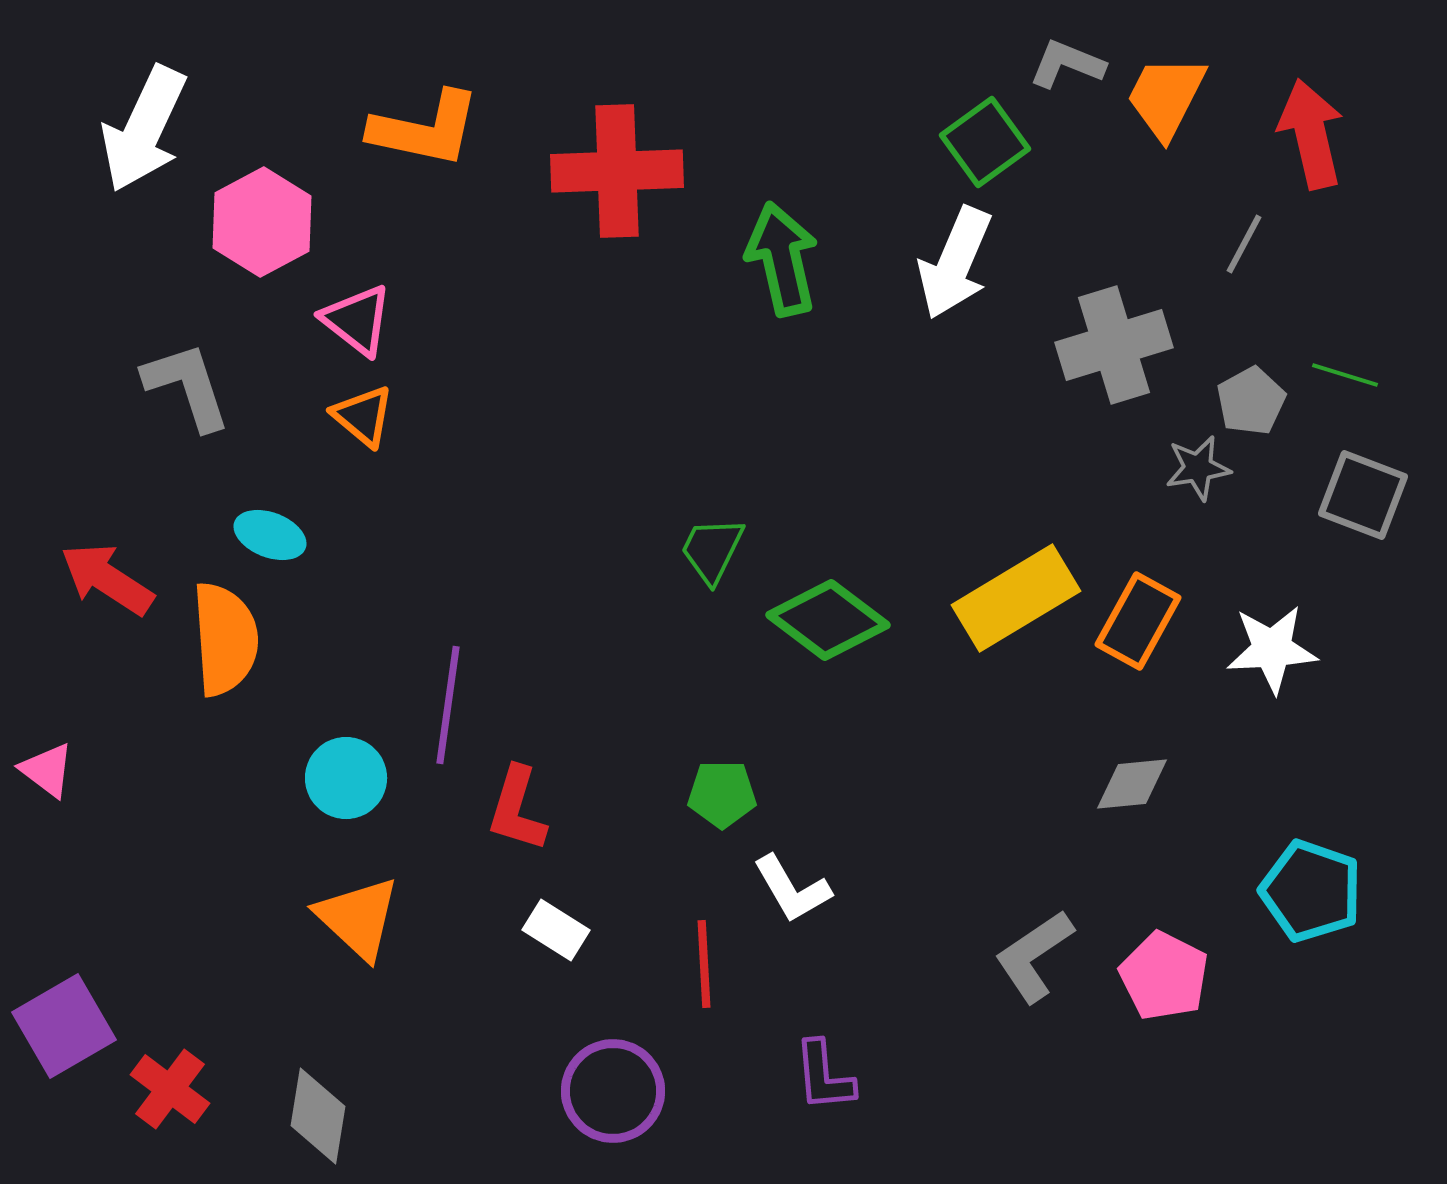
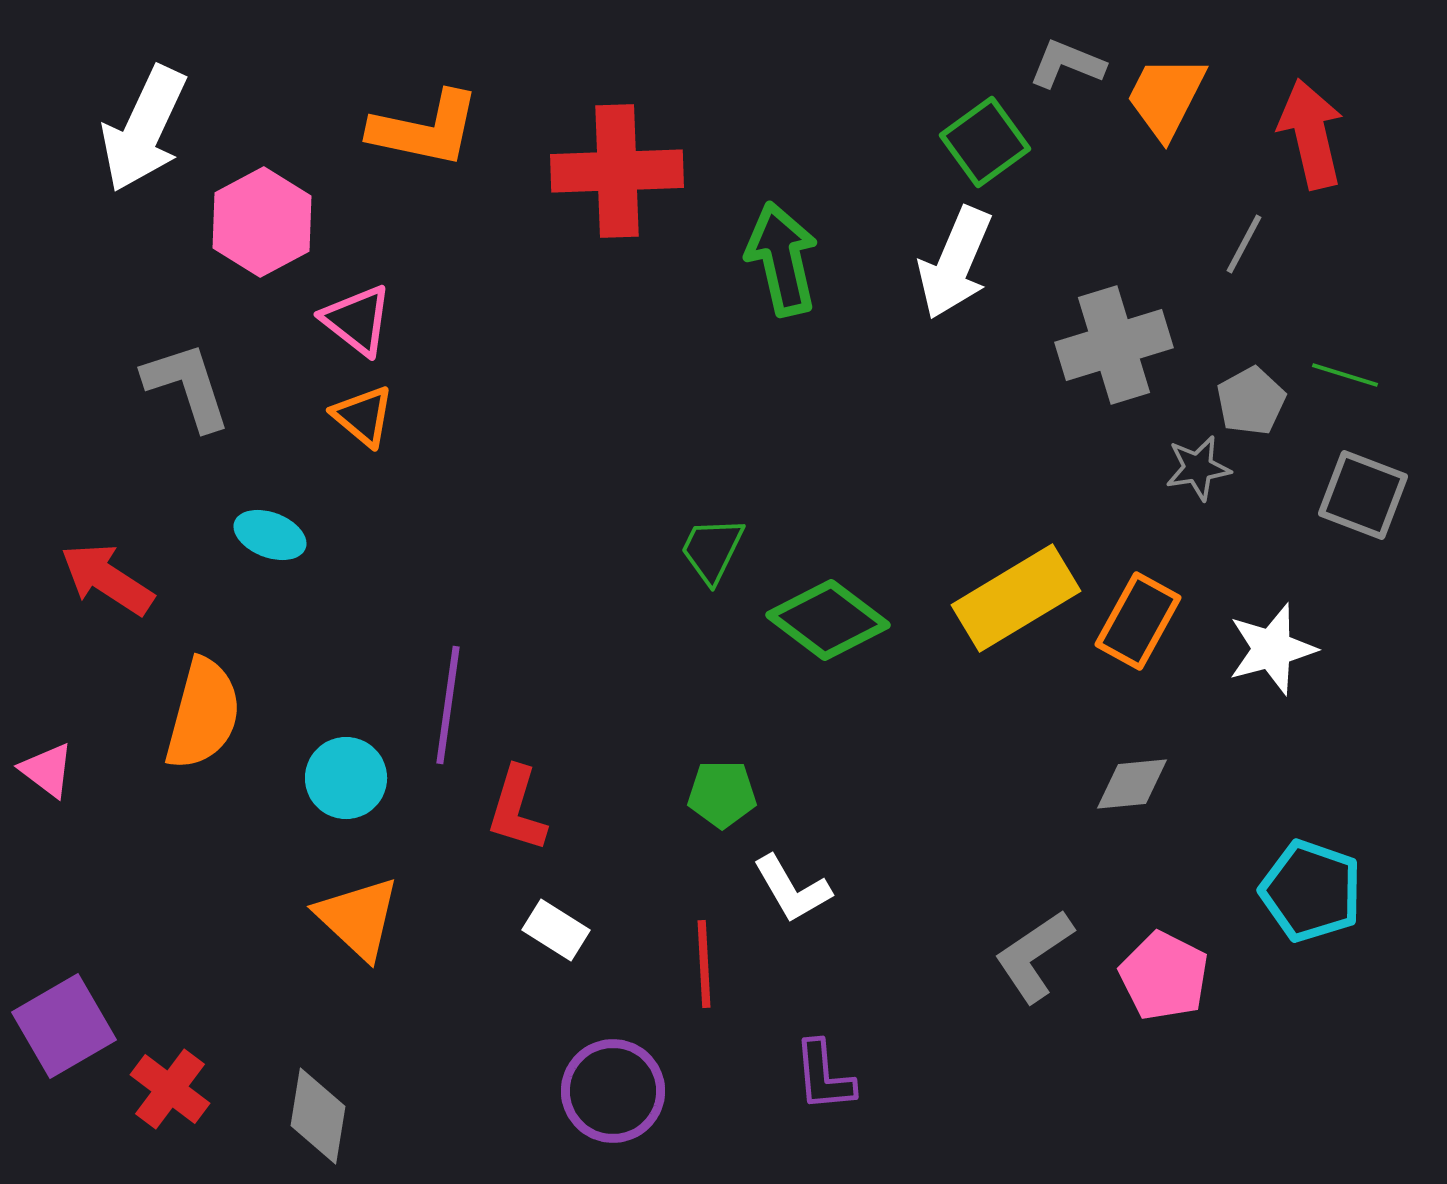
orange semicircle at (225, 639): moved 22 px left, 75 px down; rotated 19 degrees clockwise
white star at (1272, 649): rotated 12 degrees counterclockwise
